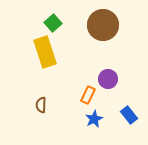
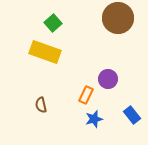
brown circle: moved 15 px right, 7 px up
yellow rectangle: rotated 52 degrees counterclockwise
orange rectangle: moved 2 px left
brown semicircle: rotated 14 degrees counterclockwise
blue rectangle: moved 3 px right
blue star: rotated 12 degrees clockwise
